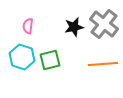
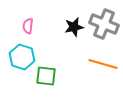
gray cross: rotated 16 degrees counterclockwise
green square: moved 4 px left, 16 px down; rotated 20 degrees clockwise
orange line: rotated 20 degrees clockwise
